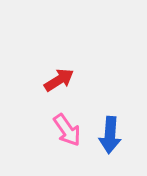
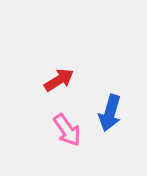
blue arrow: moved 22 px up; rotated 12 degrees clockwise
